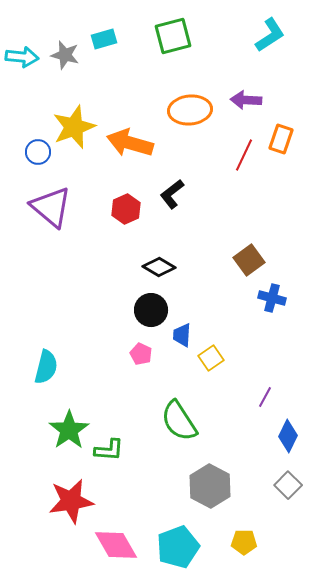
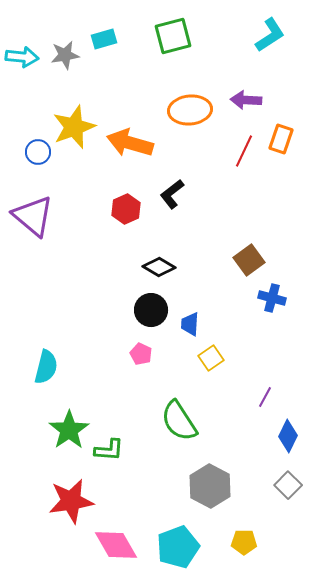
gray star: rotated 24 degrees counterclockwise
red line: moved 4 px up
purple triangle: moved 18 px left, 9 px down
blue trapezoid: moved 8 px right, 11 px up
